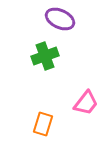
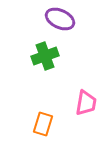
pink trapezoid: rotated 28 degrees counterclockwise
